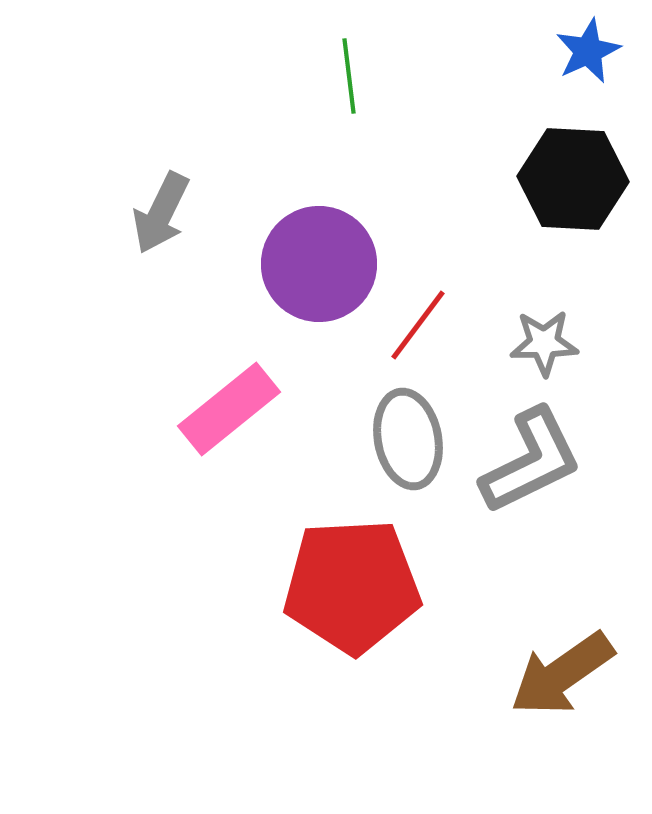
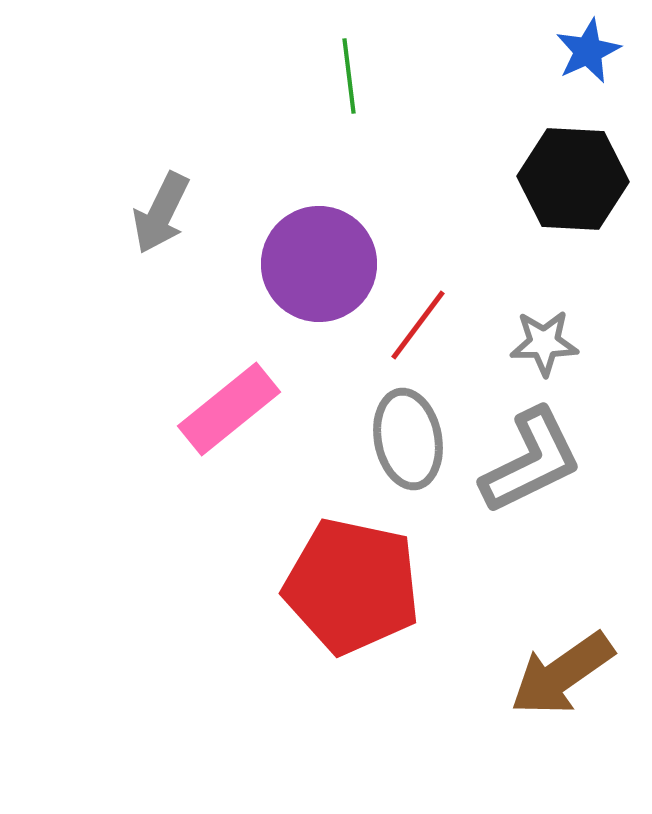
red pentagon: rotated 15 degrees clockwise
